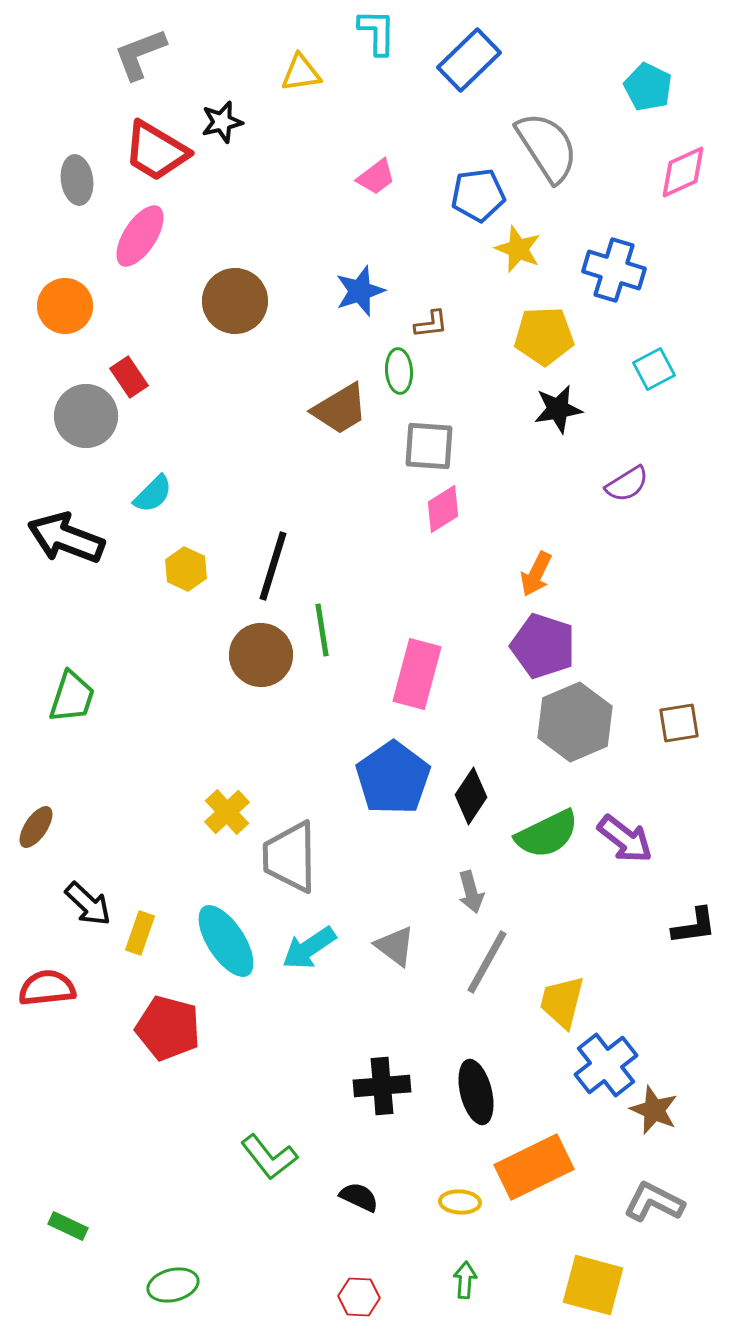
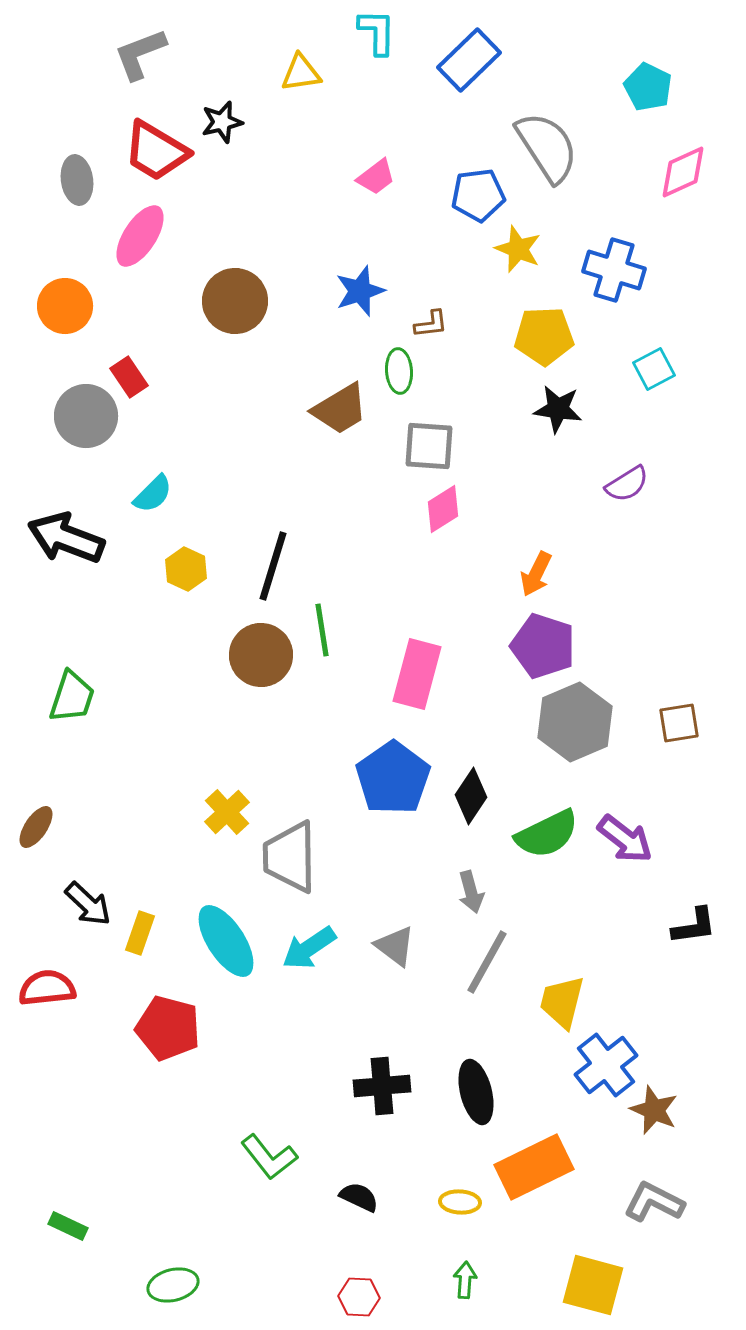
black star at (558, 409): rotated 18 degrees clockwise
